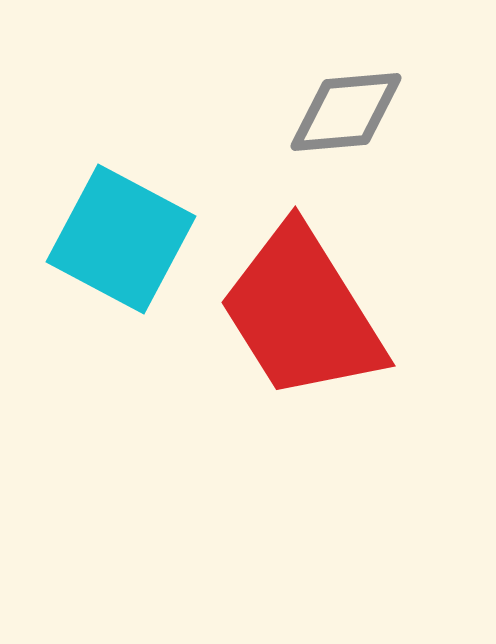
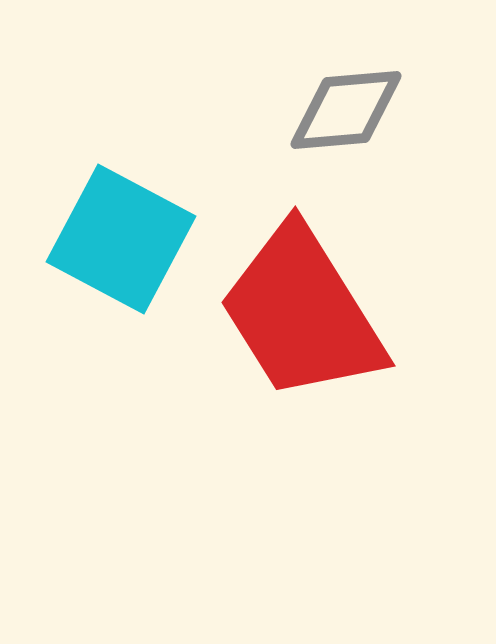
gray diamond: moved 2 px up
